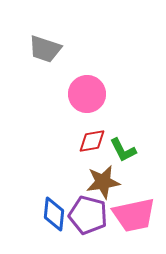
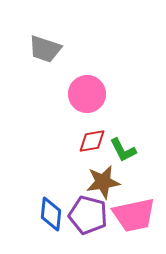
blue diamond: moved 3 px left
